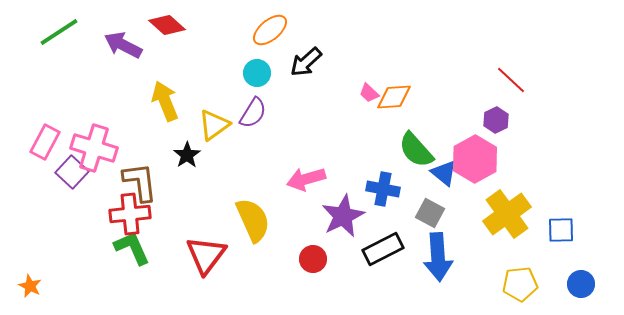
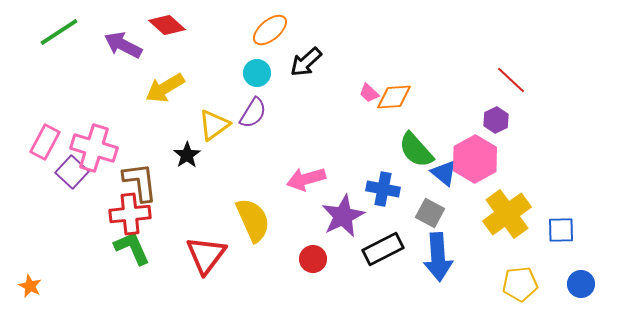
yellow arrow: moved 13 px up; rotated 99 degrees counterclockwise
